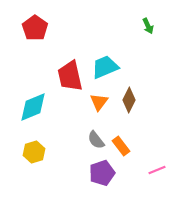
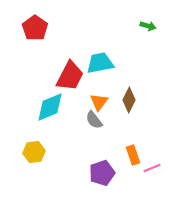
green arrow: rotated 49 degrees counterclockwise
cyan trapezoid: moved 5 px left, 4 px up; rotated 12 degrees clockwise
red trapezoid: rotated 140 degrees counterclockwise
cyan diamond: moved 17 px right
gray semicircle: moved 2 px left, 20 px up
orange rectangle: moved 12 px right, 9 px down; rotated 18 degrees clockwise
yellow hexagon: rotated 10 degrees clockwise
pink line: moved 5 px left, 2 px up
